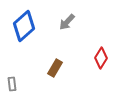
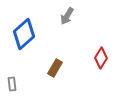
gray arrow: moved 6 px up; rotated 12 degrees counterclockwise
blue diamond: moved 8 px down
